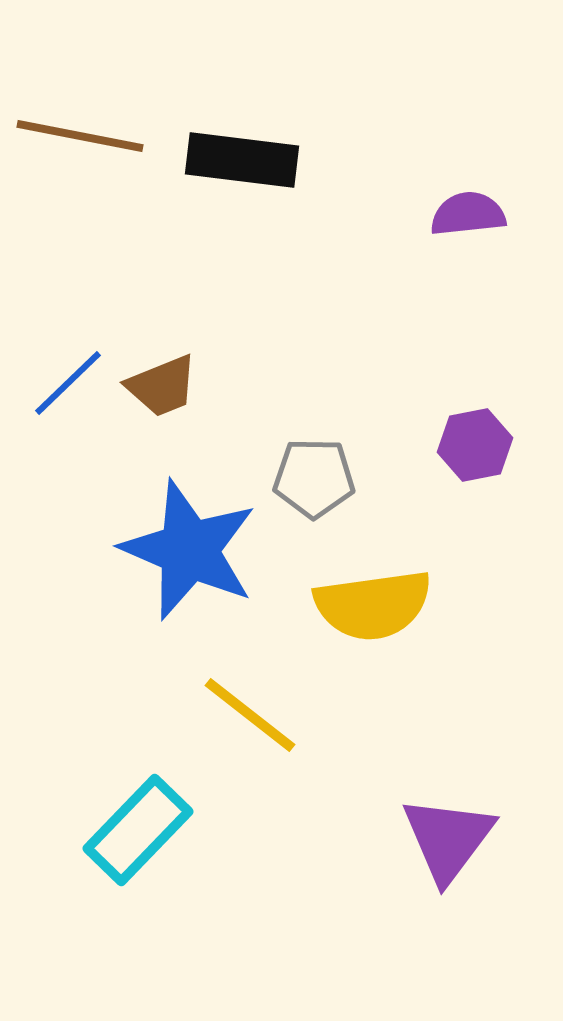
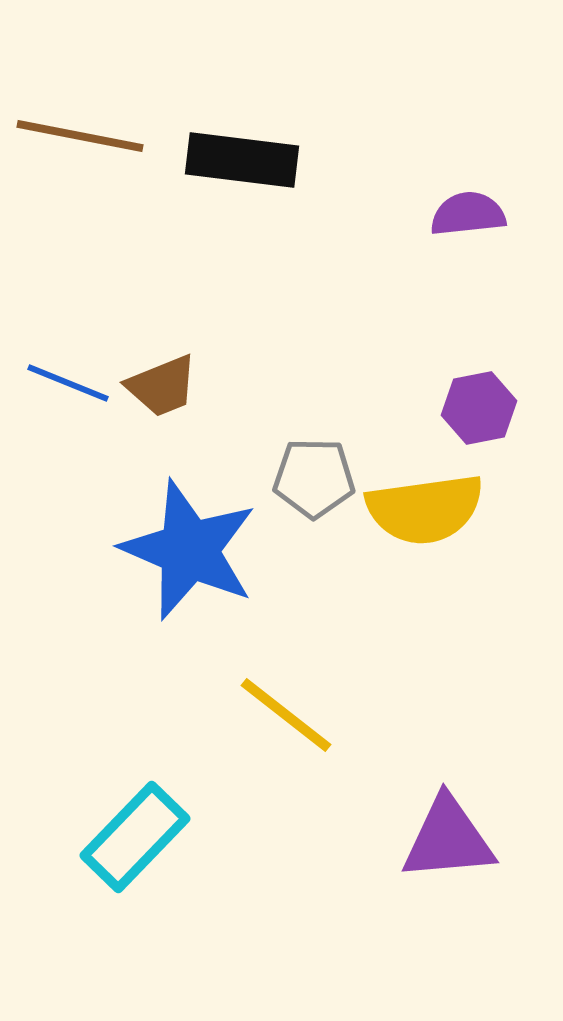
blue line: rotated 66 degrees clockwise
purple hexagon: moved 4 px right, 37 px up
yellow semicircle: moved 52 px right, 96 px up
yellow line: moved 36 px right
cyan rectangle: moved 3 px left, 7 px down
purple triangle: rotated 48 degrees clockwise
